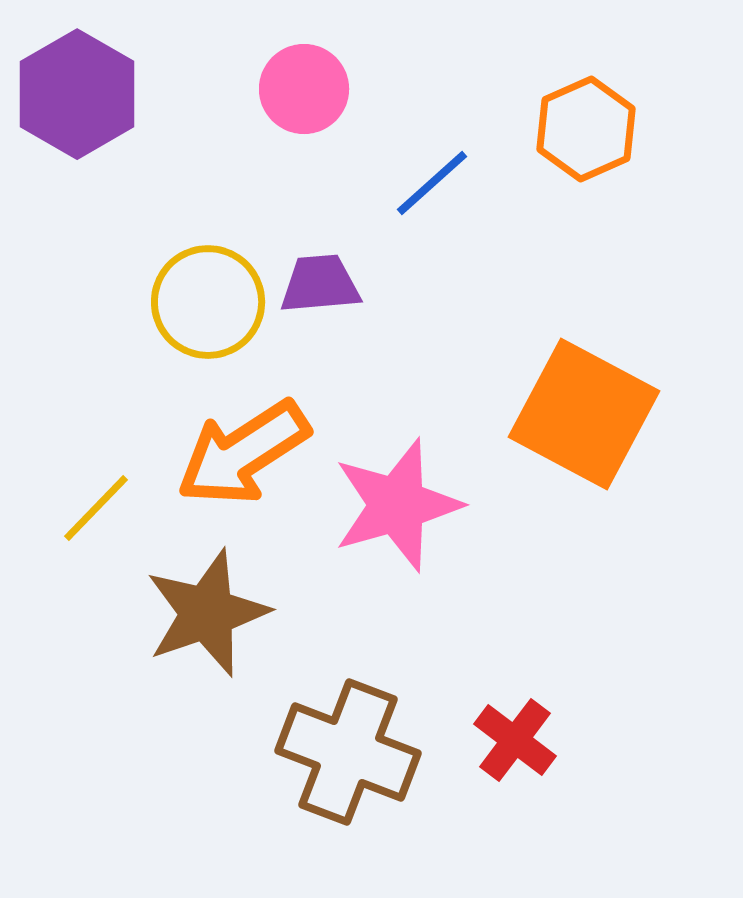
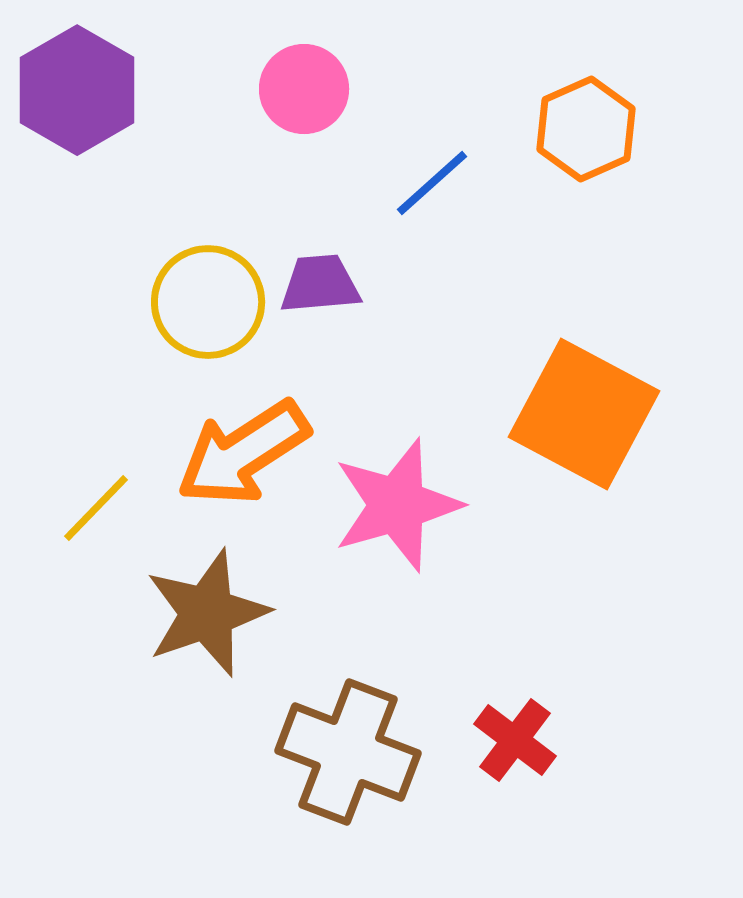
purple hexagon: moved 4 px up
